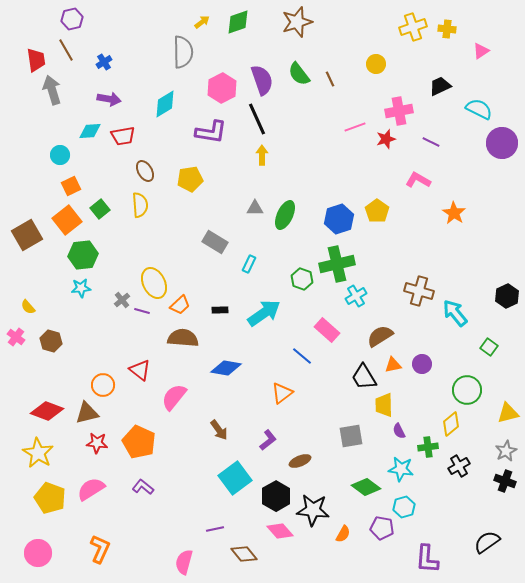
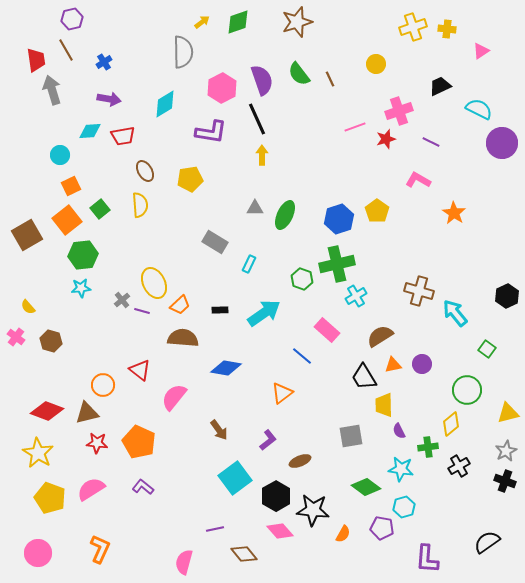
pink cross at (399, 111): rotated 8 degrees counterclockwise
green square at (489, 347): moved 2 px left, 2 px down
